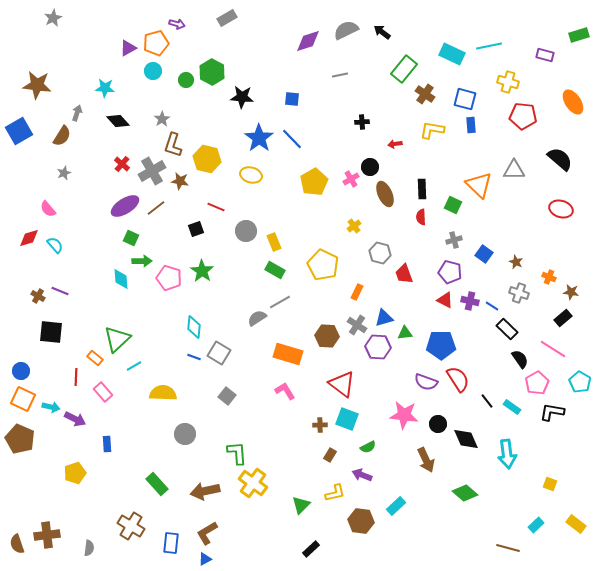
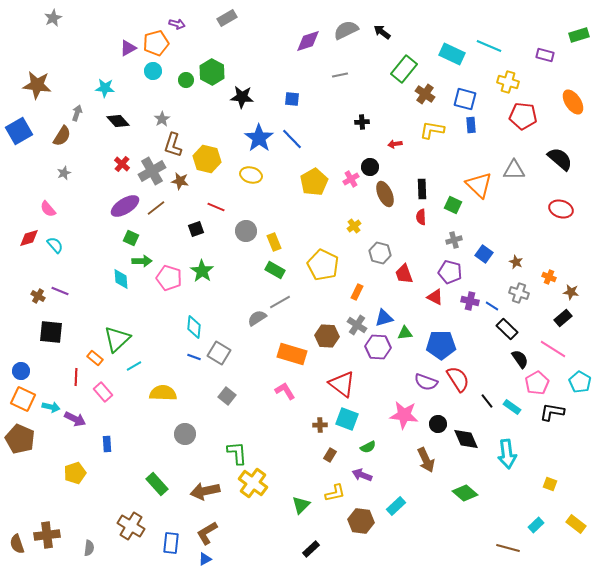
cyan line at (489, 46): rotated 35 degrees clockwise
red triangle at (445, 300): moved 10 px left, 3 px up
orange rectangle at (288, 354): moved 4 px right
